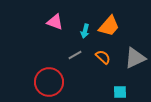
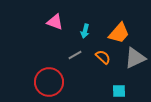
orange trapezoid: moved 10 px right, 7 px down
cyan square: moved 1 px left, 1 px up
